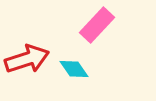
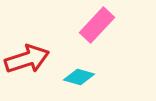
cyan diamond: moved 5 px right, 8 px down; rotated 40 degrees counterclockwise
